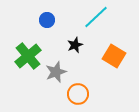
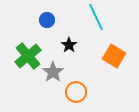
cyan line: rotated 72 degrees counterclockwise
black star: moved 6 px left; rotated 14 degrees counterclockwise
gray star: moved 3 px left; rotated 15 degrees counterclockwise
orange circle: moved 2 px left, 2 px up
